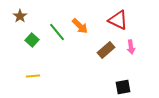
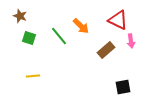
brown star: rotated 16 degrees counterclockwise
orange arrow: moved 1 px right
green line: moved 2 px right, 4 px down
green square: moved 3 px left, 2 px up; rotated 24 degrees counterclockwise
pink arrow: moved 6 px up
